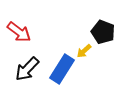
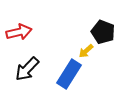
red arrow: rotated 50 degrees counterclockwise
yellow arrow: moved 2 px right
blue rectangle: moved 7 px right, 5 px down
